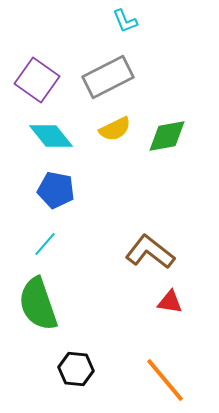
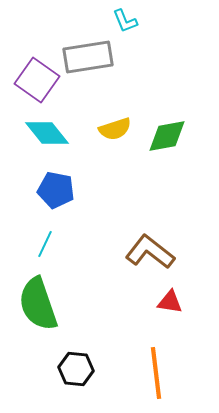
gray rectangle: moved 20 px left, 20 px up; rotated 18 degrees clockwise
yellow semicircle: rotated 8 degrees clockwise
cyan diamond: moved 4 px left, 3 px up
cyan line: rotated 16 degrees counterclockwise
orange line: moved 9 px left, 7 px up; rotated 33 degrees clockwise
